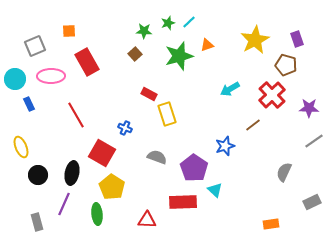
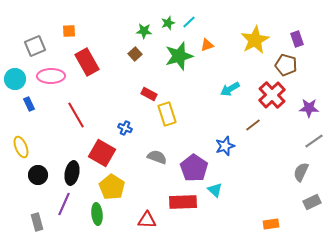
gray semicircle at (284, 172): moved 17 px right
